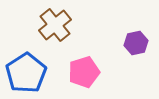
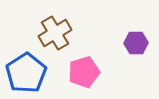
brown cross: moved 8 px down; rotated 8 degrees clockwise
purple hexagon: rotated 10 degrees clockwise
